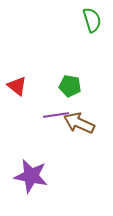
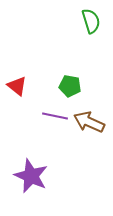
green semicircle: moved 1 px left, 1 px down
purple line: moved 1 px left, 1 px down; rotated 20 degrees clockwise
brown arrow: moved 10 px right, 1 px up
purple star: rotated 12 degrees clockwise
